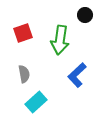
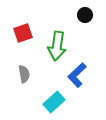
green arrow: moved 3 px left, 6 px down
cyan rectangle: moved 18 px right
